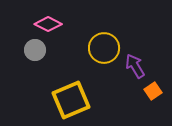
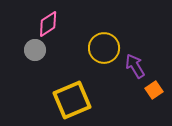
pink diamond: rotated 60 degrees counterclockwise
orange square: moved 1 px right, 1 px up
yellow square: moved 1 px right
